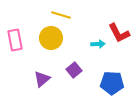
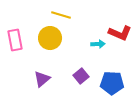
red L-shape: moved 1 px right; rotated 40 degrees counterclockwise
yellow circle: moved 1 px left
purple square: moved 7 px right, 6 px down
